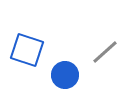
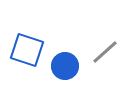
blue circle: moved 9 px up
